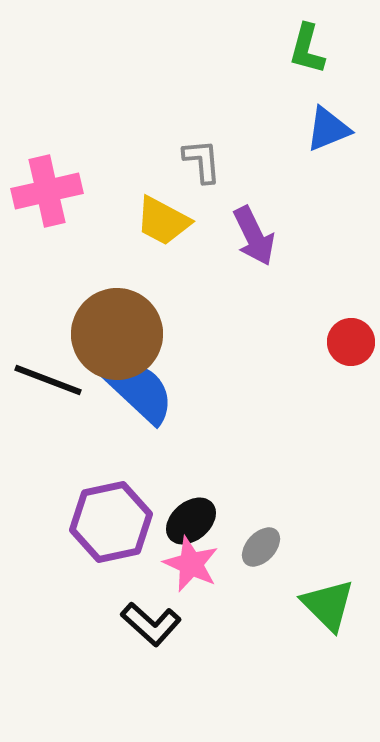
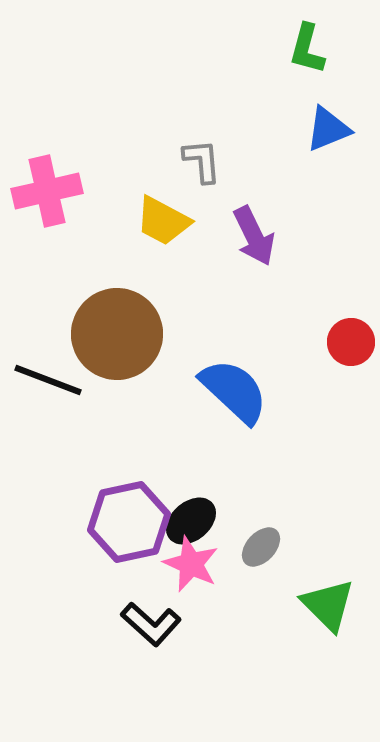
blue semicircle: moved 94 px right
purple hexagon: moved 18 px right
